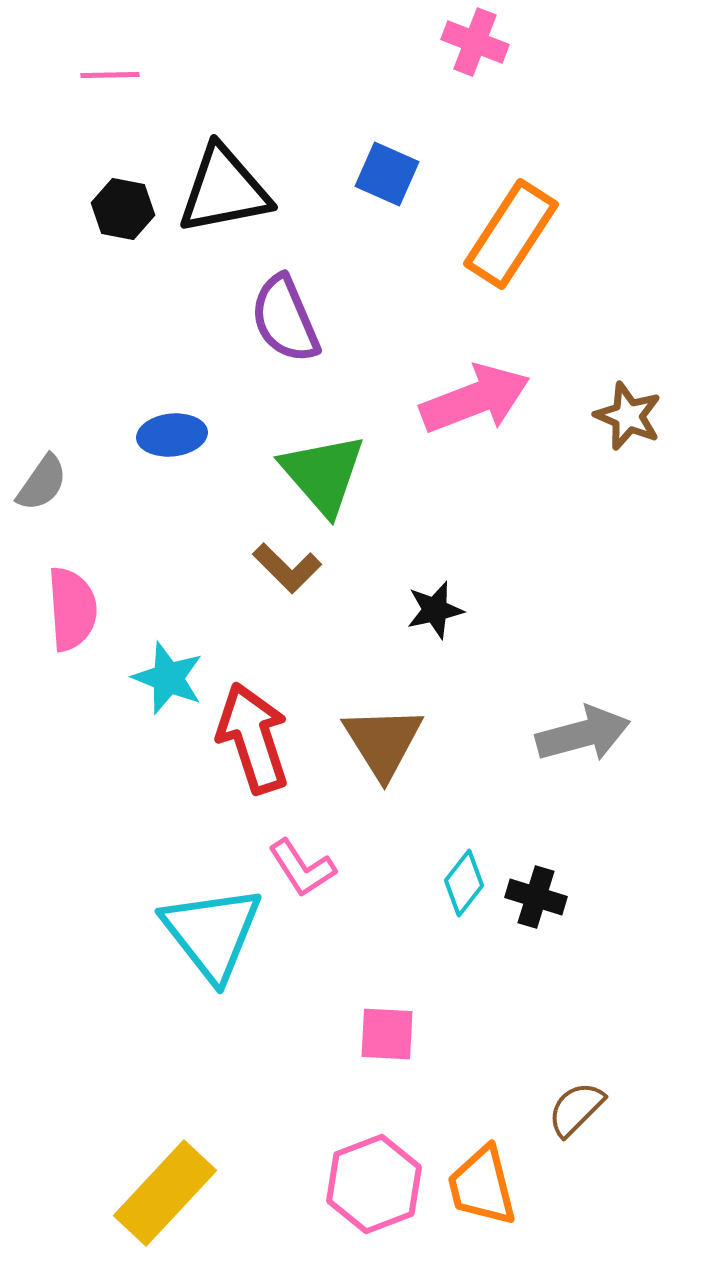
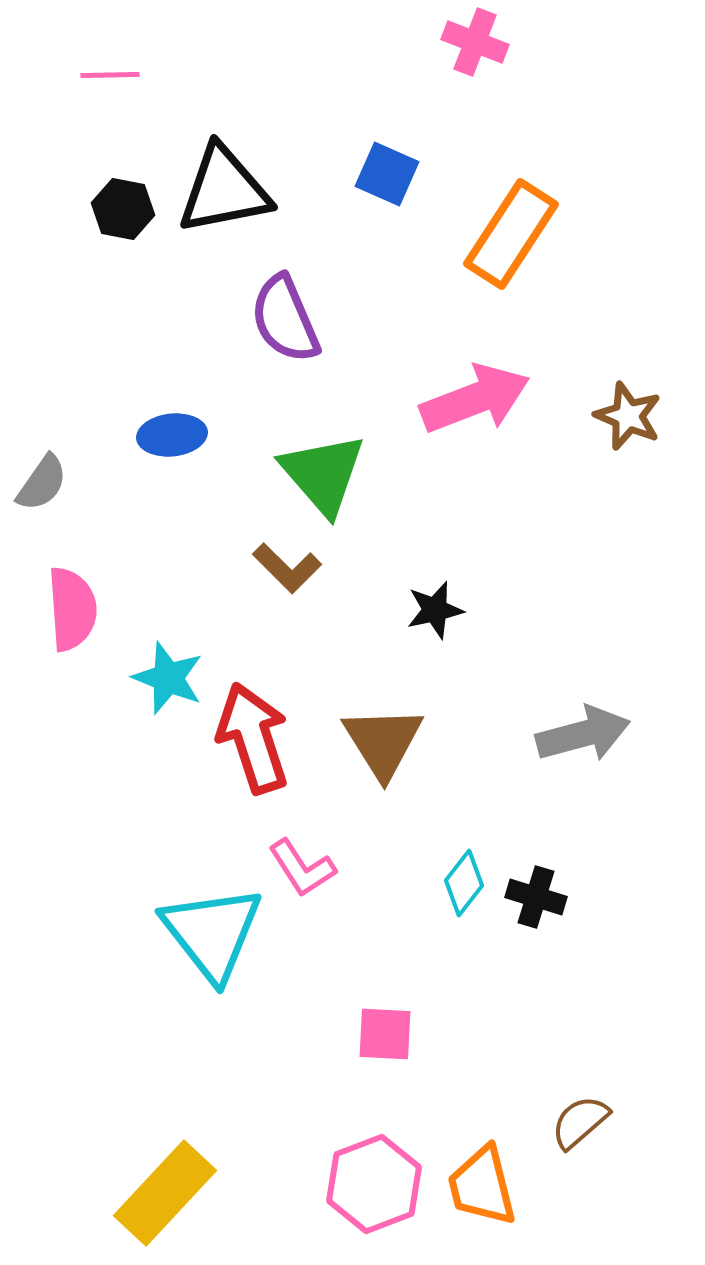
pink square: moved 2 px left
brown semicircle: moved 4 px right, 13 px down; rotated 4 degrees clockwise
